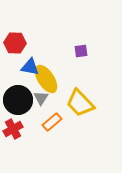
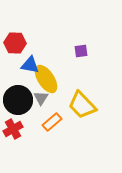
blue triangle: moved 2 px up
yellow trapezoid: moved 2 px right, 2 px down
